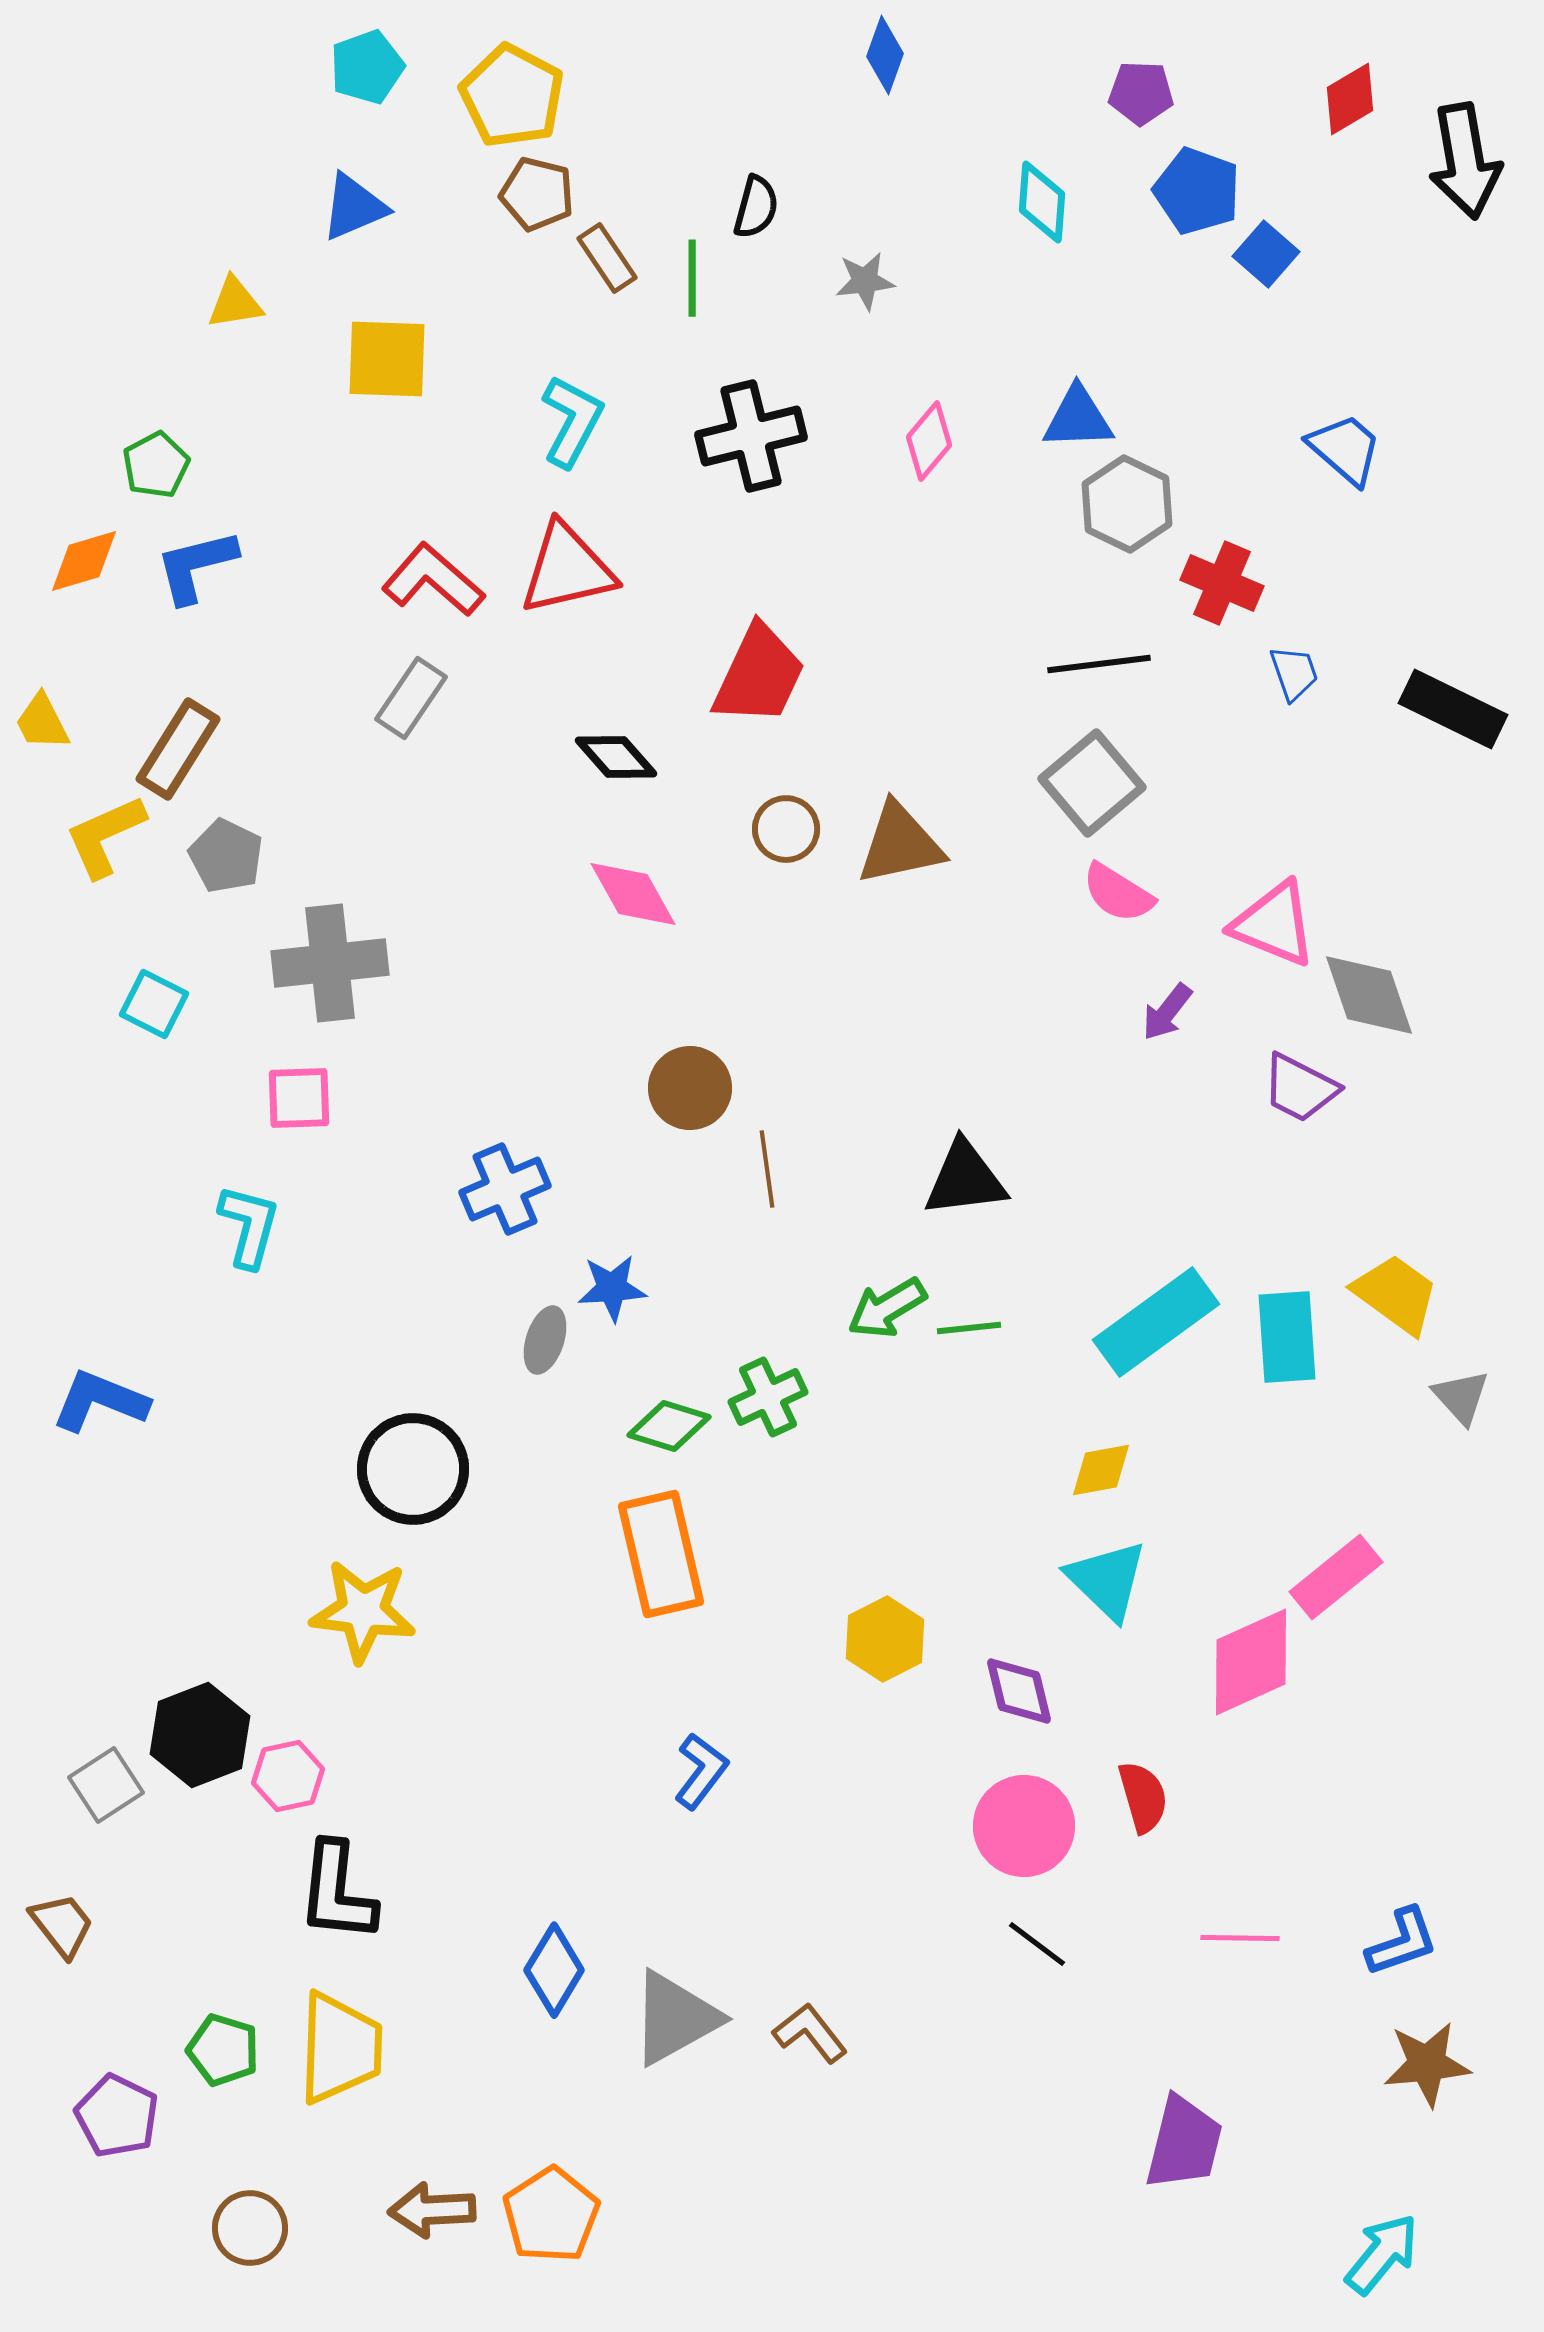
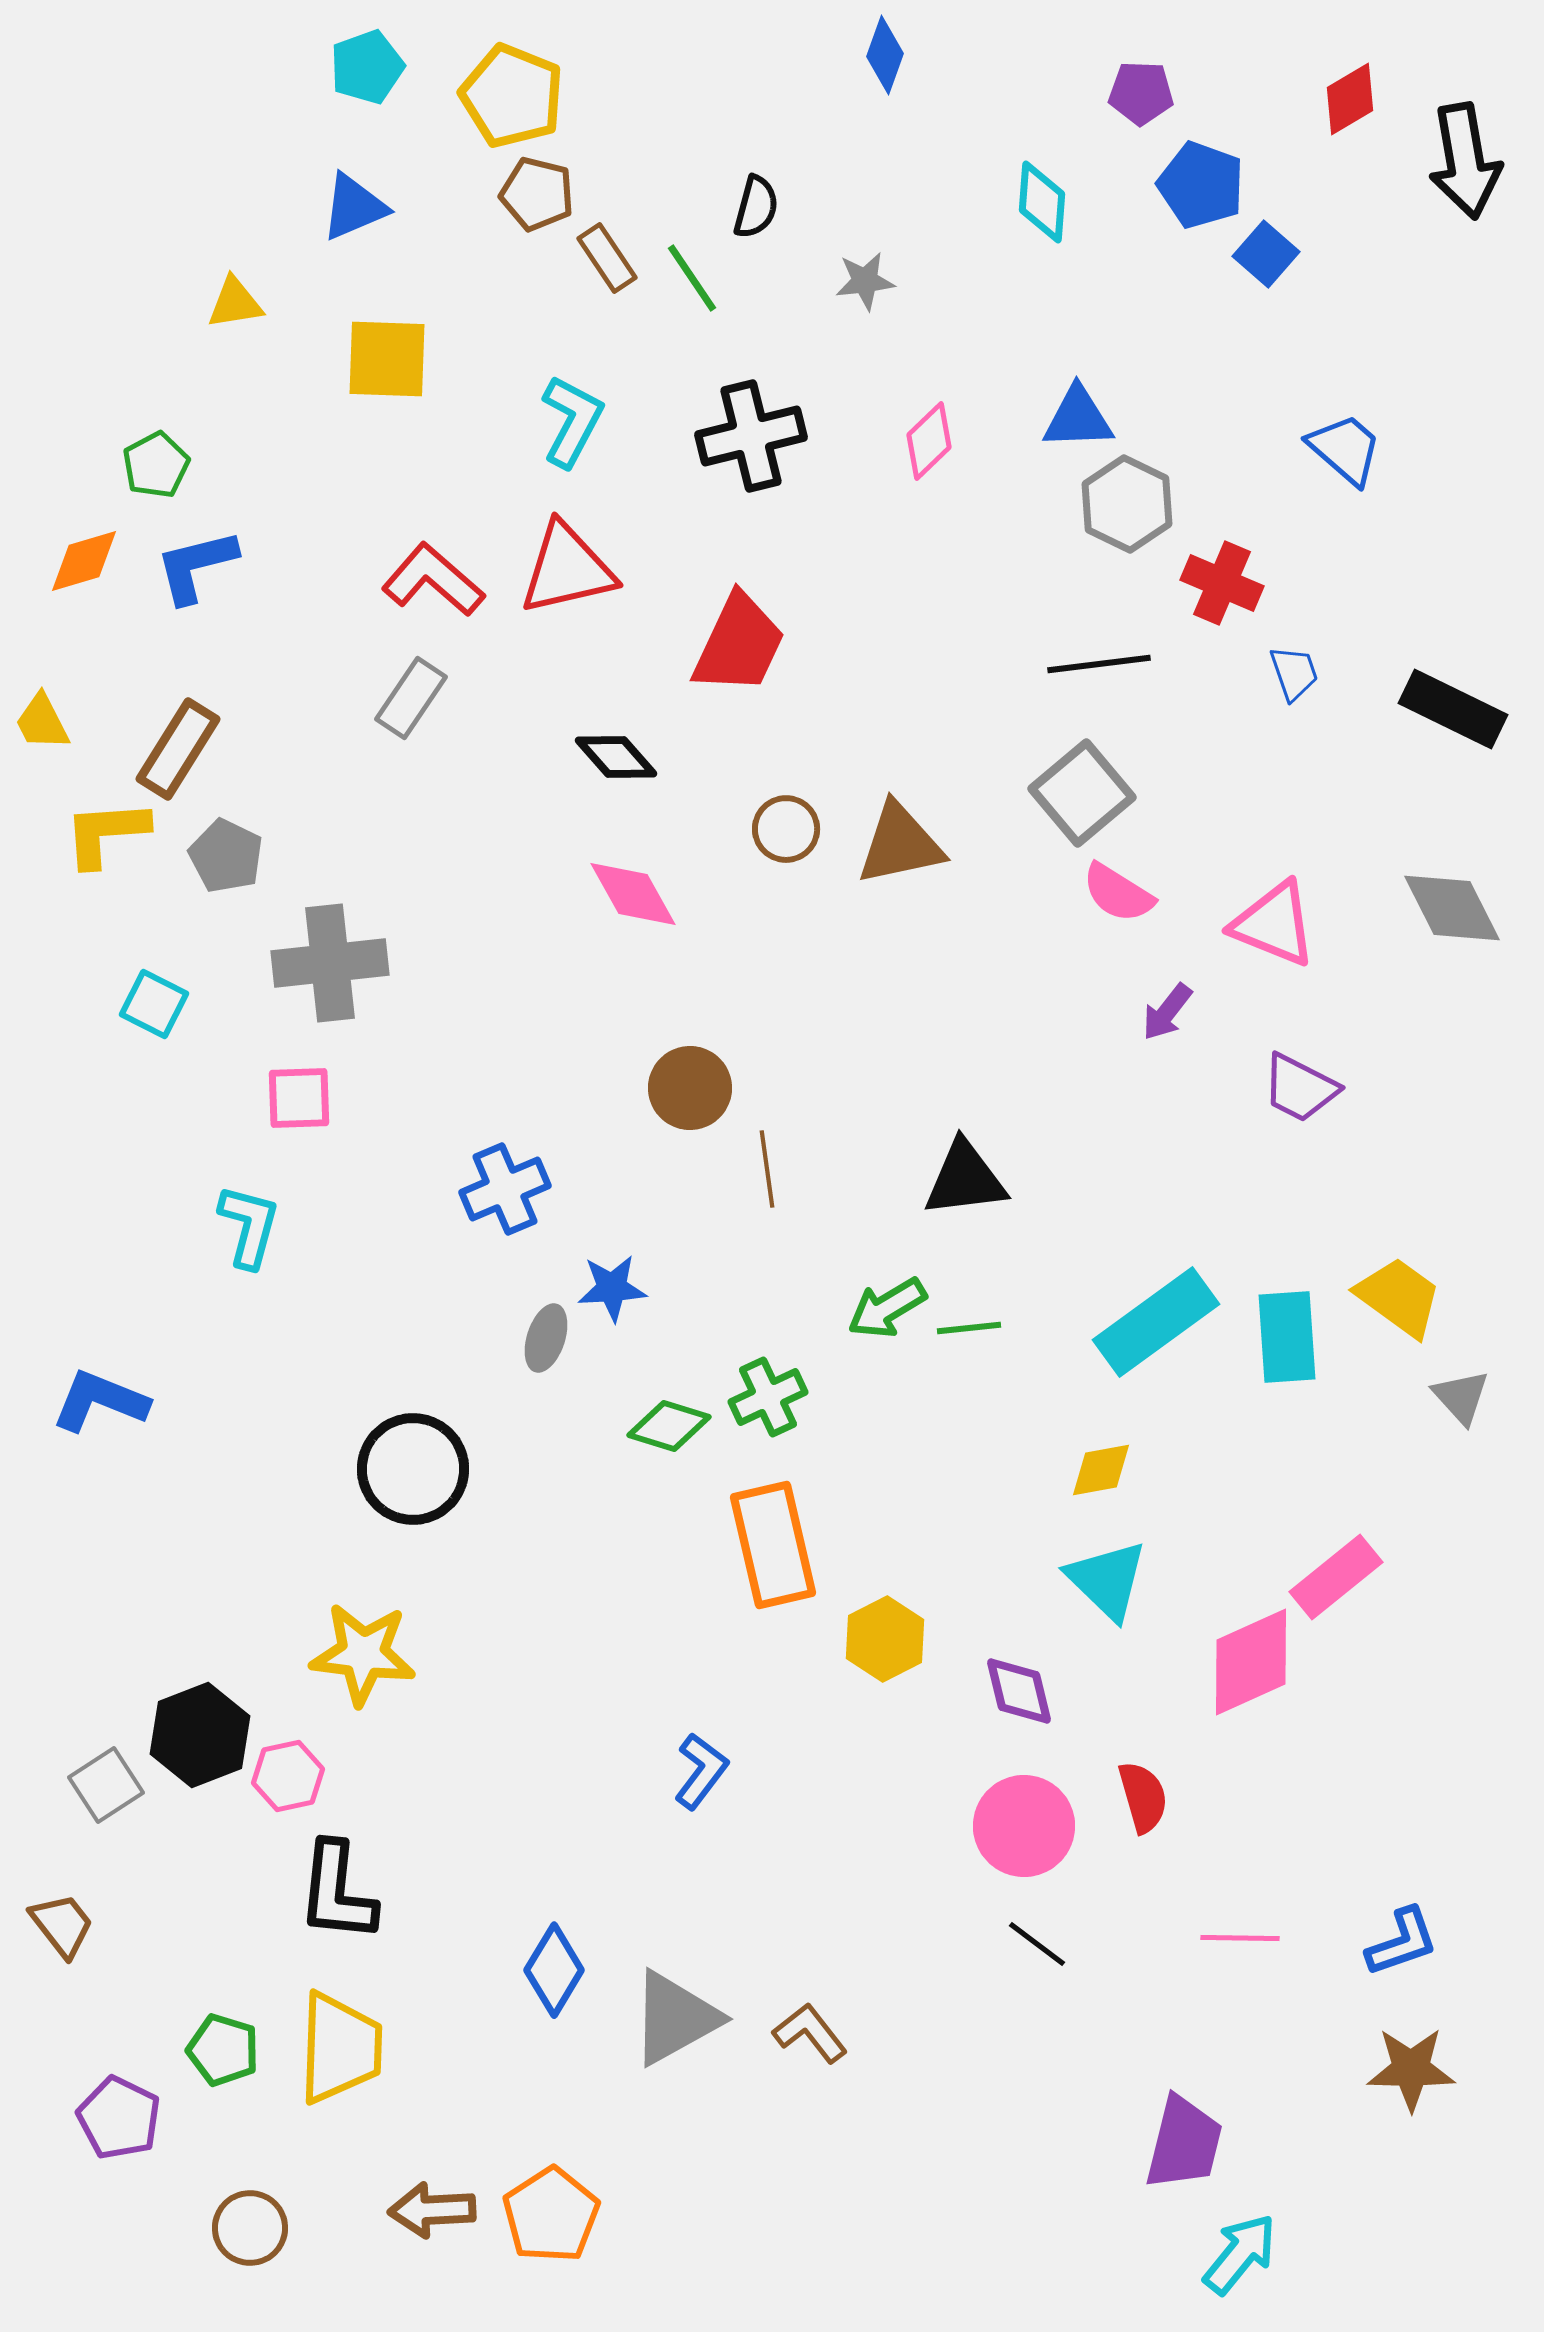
yellow pentagon at (512, 96): rotated 6 degrees counterclockwise
blue pentagon at (1197, 191): moved 4 px right, 6 px up
green line at (692, 278): rotated 34 degrees counterclockwise
pink diamond at (929, 441): rotated 6 degrees clockwise
red trapezoid at (759, 675): moved 20 px left, 31 px up
gray square at (1092, 783): moved 10 px left, 10 px down
yellow L-shape at (105, 836): moved 1 px right, 3 px up; rotated 20 degrees clockwise
gray diamond at (1369, 995): moved 83 px right, 87 px up; rotated 8 degrees counterclockwise
yellow trapezoid at (1396, 1294): moved 3 px right, 3 px down
gray ellipse at (545, 1340): moved 1 px right, 2 px up
orange rectangle at (661, 1554): moved 112 px right, 9 px up
yellow star at (363, 1611): moved 43 px down
brown star at (1427, 2064): moved 16 px left, 5 px down; rotated 6 degrees clockwise
purple pentagon at (117, 2116): moved 2 px right, 2 px down
cyan arrow at (1382, 2254): moved 142 px left
